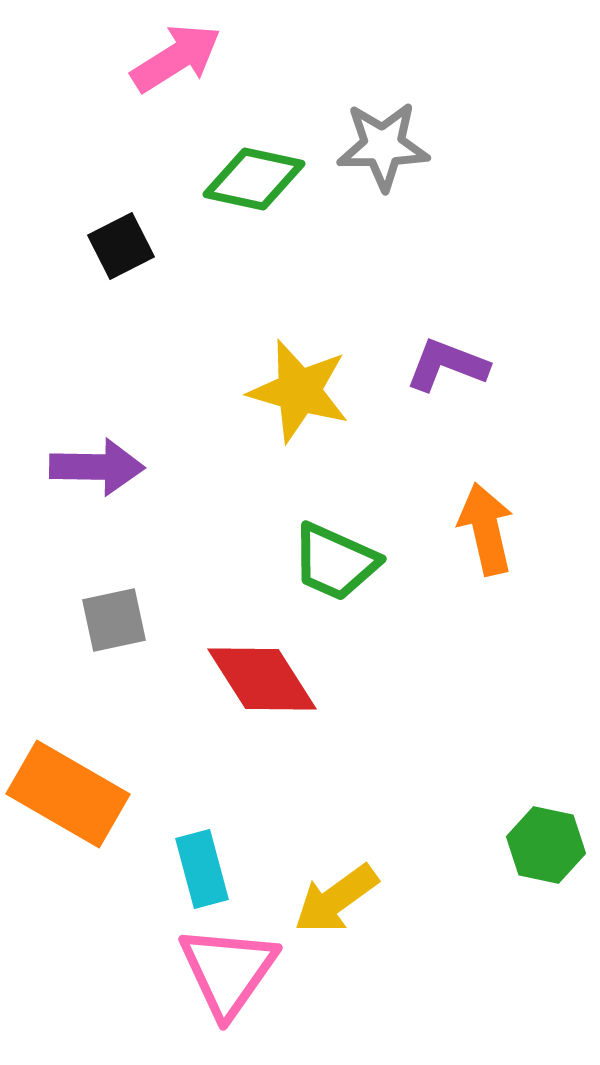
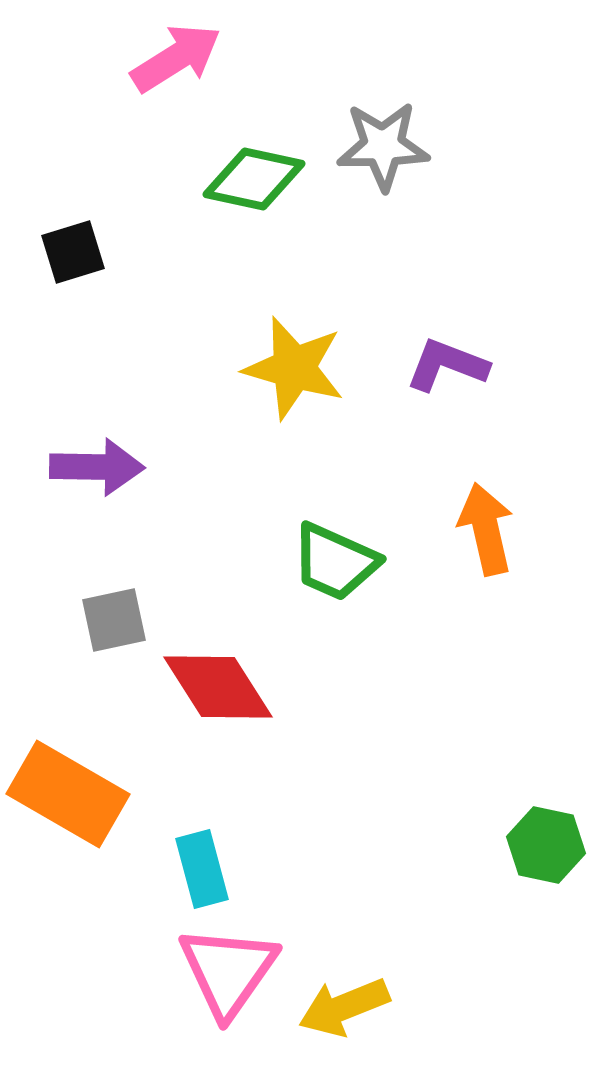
black square: moved 48 px left, 6 px down; rotated 10 degrees clockwise
yellow star: moved 5 px left, 23 px up
red diamond: moved 44 px left, 8 px down
yellow arrow: moved 8 px right, 108 px down; rotated 14 degrees clockwise
